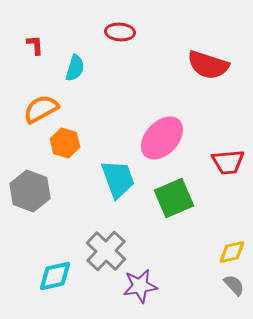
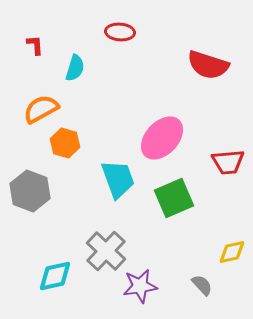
gray semicircle: moved 32 px left
